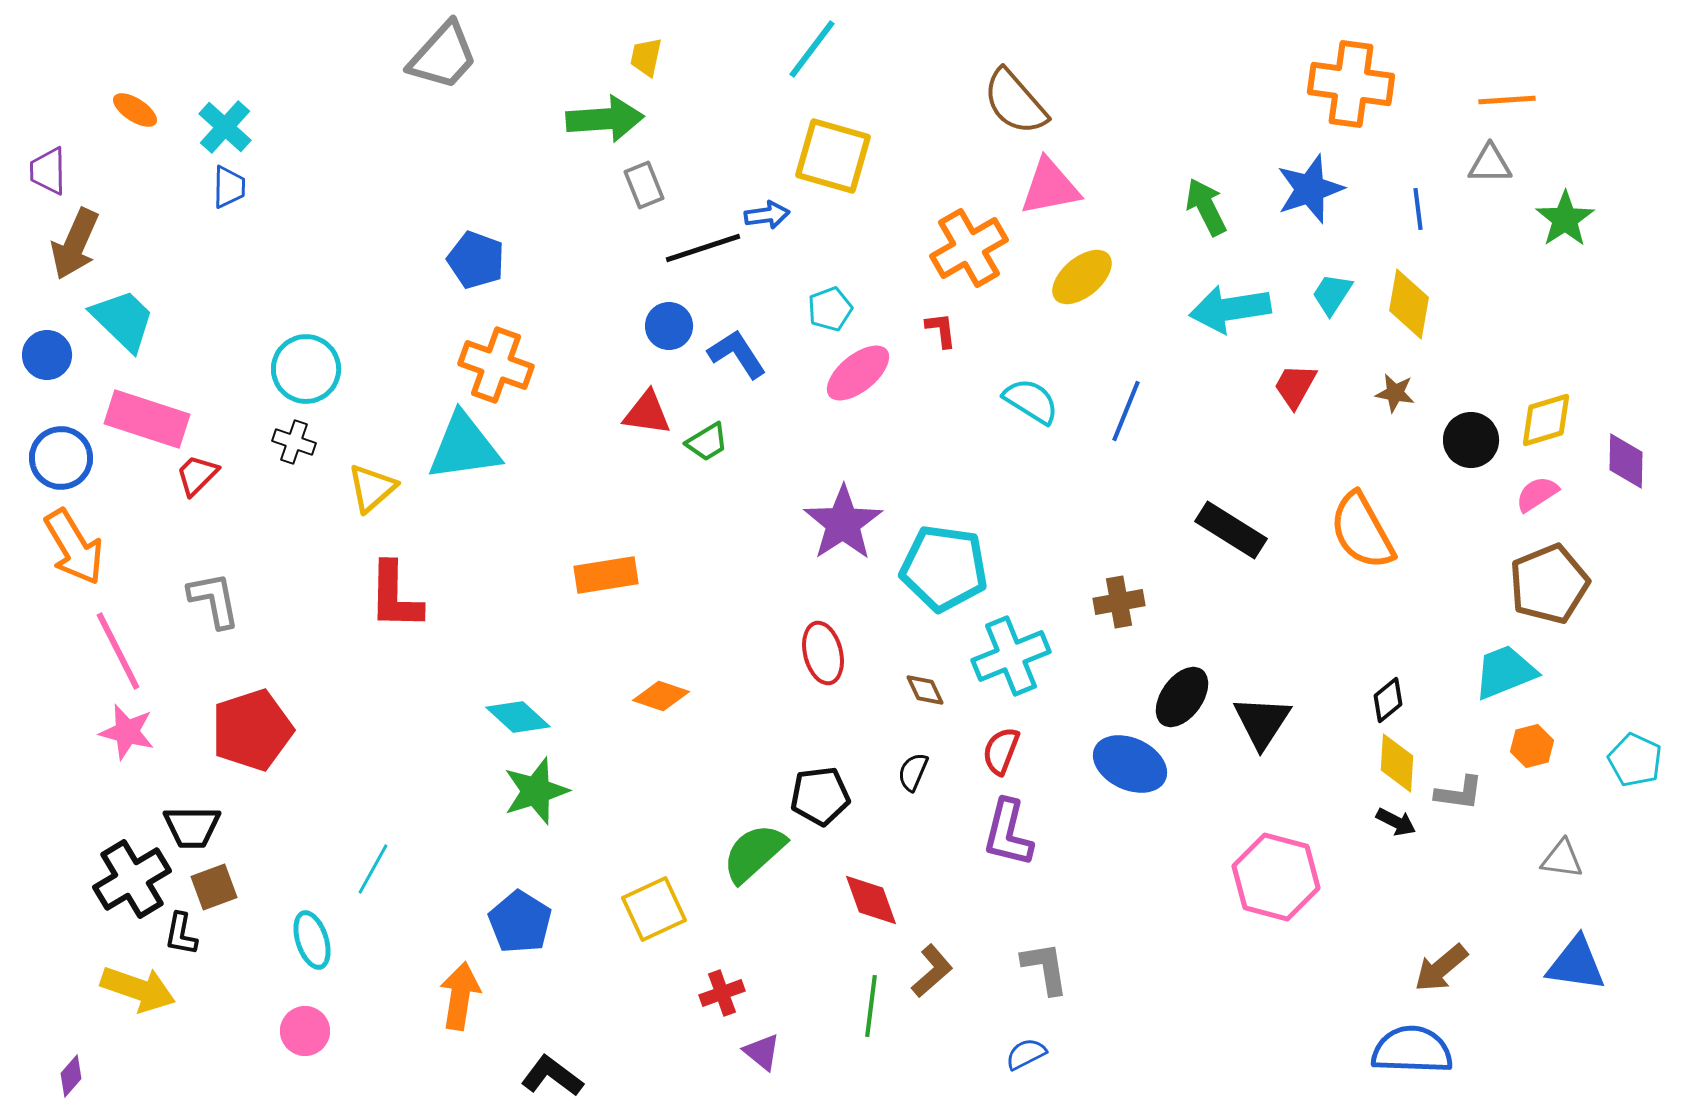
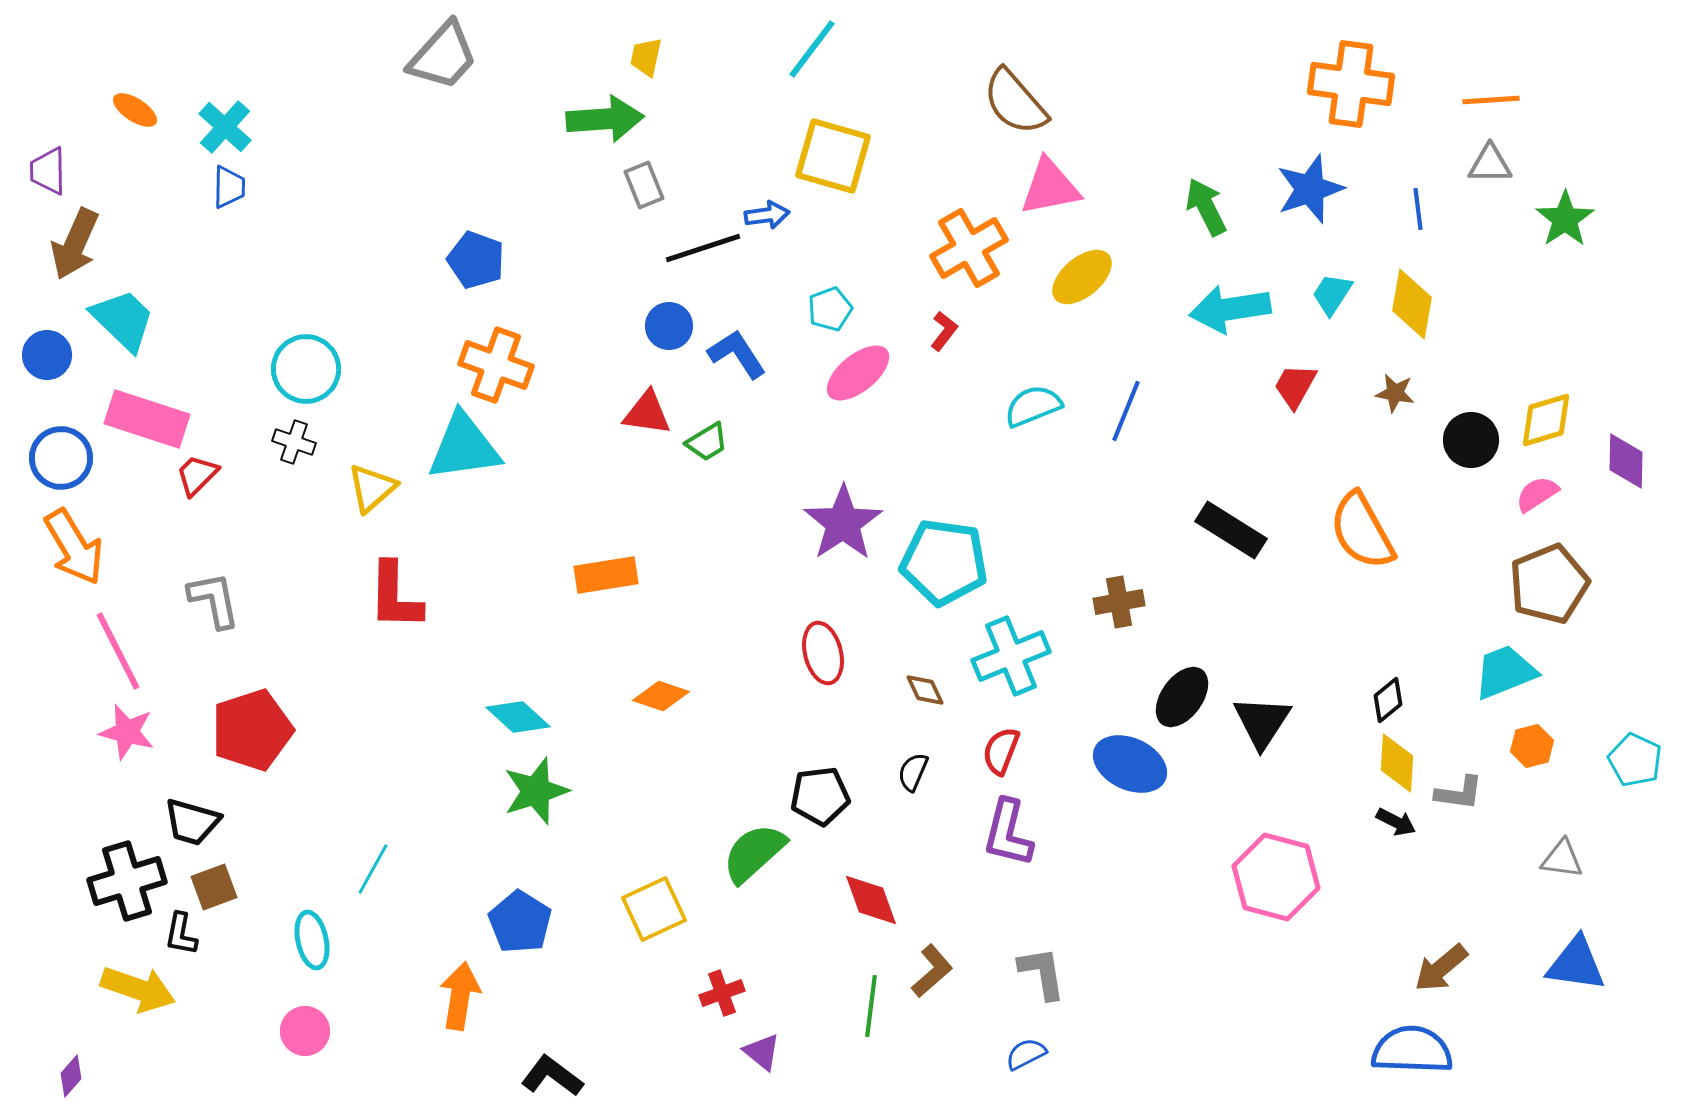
orange line at (1507, 100): moved 16 px left
yellow diamond at (1409, 304): moved 3 px right
red L-shape at (941, 330): moved 3 px right, 1 px down; rotated 45 degrees clockwise
cyan semicircle at (1031, 401): moved 2 px right, 5 px down; rotated 54 degrees counterclockwise
cyan pentagon at (944, 568): moved 6 px up
black trapezoid at (192, 827): moved 5 px up; rotated 16 degrees clockwise
black cross at (132, 879): moved 5 px left, 2 px down; rotated 14 degrees clockwise
cyan ellipse at (312, 940): rotated 6 degrees clockwise
gray L-shape at (1045, 968): moved 3 px left, 5 px down
